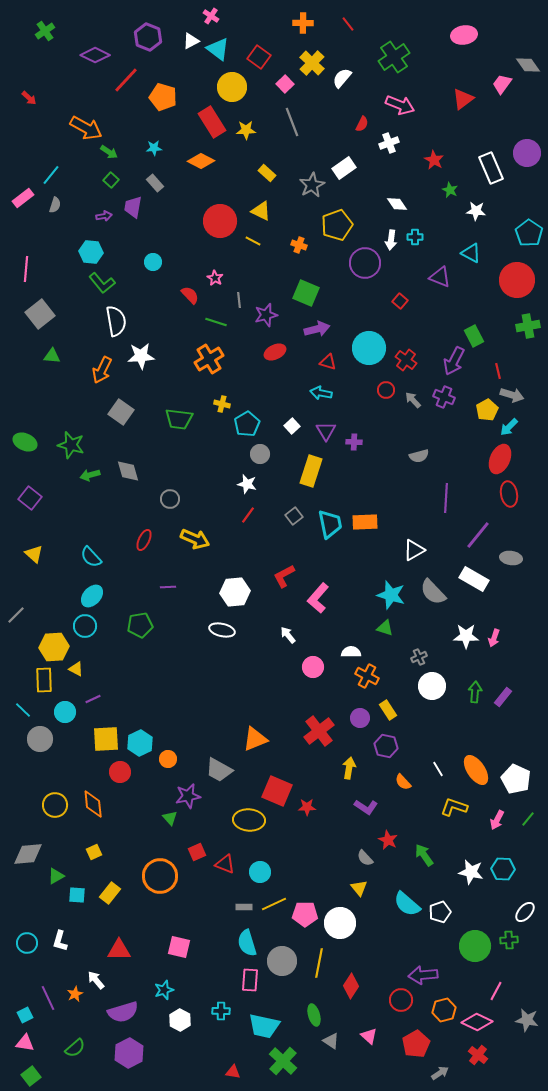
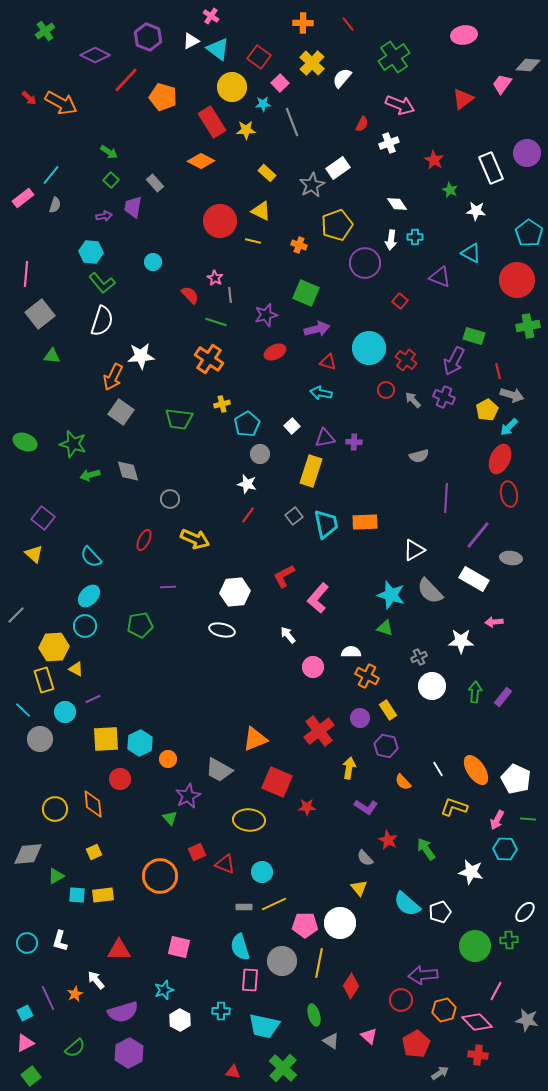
gray diamond at (528, 65): rotated 50 degrees counterclockwise
pink square at (285, 84): moved 5 px left, 1 px up
orange arrow at (86, 128): moved 25 px left, 25 px up
cyan star at (154, 148): moved 109 px right, 44 px up
white rectangle at (344, 168): moved 6 px left
yellow line at (253, 241): rotated 14 degrees counterclockwise
pink line at (26, 269): moved 5 px down
gray line at (239, 300): moved 9 px left, 5 px up
white semicircle at (116, 321): moved 14 px left; rotated 28 degrees clockwise
green rectangle at (474, 336): rotated 45 degrees counterclockwise
orange cross at (209, 359): rotated 24 degrees counterclockwise
orange arrow at (102, 370): moved 11 px right, 7 px down
yellow cross at (222, 404): rotated 28 degrees counterclockwise
purple triangle at (326, 431): moved 1 px left, 7 px down; rotated 50 degrees clockwise
green star at (71, 445): moved 2 px right, 1 px up
purple square at (30, 498): moved 13 px right, 20 px down
cyan trapezoid at (330, 524): moved 4 px left
gray semicircle at (433, 592): moved 3 px left, 1 px up
cyan ellipse at (92, 596): moved 3 px left
white star at (466, 636): moved 5 px left, 5 px down
pink arrow at (494, 638): moved 16 px up; rotated 66 degrees clockwise
yellow rectangle at (44, 680): rotated 15 degrees counterclockwise
red circle at (120, 772): moved 7 px down
red square at (277, 791): moved 9 px up
purple star at (188, 796): rotated 15 degrees counterclockwise
yellow circle at (55, 805): moved 4 px down
green line at (528, 819): rotated 56 degrees clockwise
green arrow at (424, 855): moved 2 px right, 6 px up
cyan hexagon at (503, 869): moved 2 px right, 20 px up
cyan circle at (260, 872): moved 2 px right
yellow rectangle at (110, 893): moved 7 px left, 2 px down; rotated 45 degrees clockwise
pink pentagon at (305, 914): moved 11 px down
cyan semicircle at (247, 943): moved 7 px left, 4 px down
cyan square at (25, 1015): moved 2 px up
pink diamond at (477, 1022): rotated 20 degrees clockwise
pink triangle at (25, 1043): rotated 36 degrees counterclockwise
red cross at (478, 1055): rotated 30 degrees counterclockwise
green cross at (283, 1061): moved 7 px down
